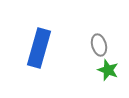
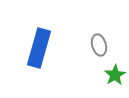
green star: moved 7 px right, 5 px down; rotated 20 degrees clockwise
